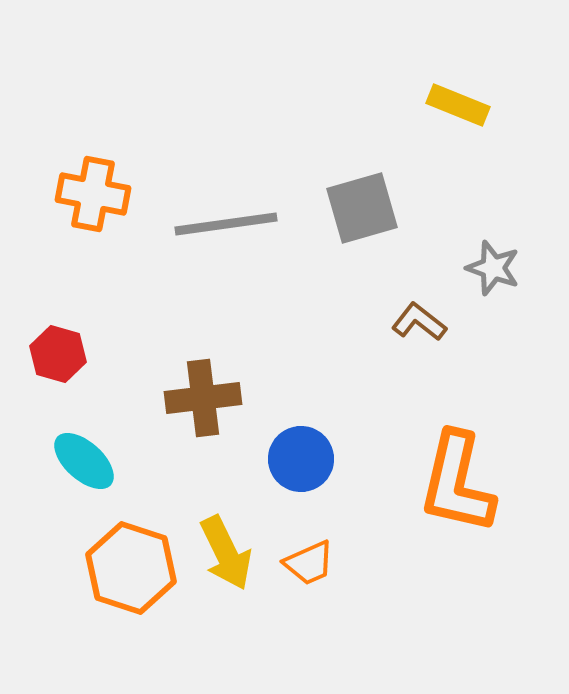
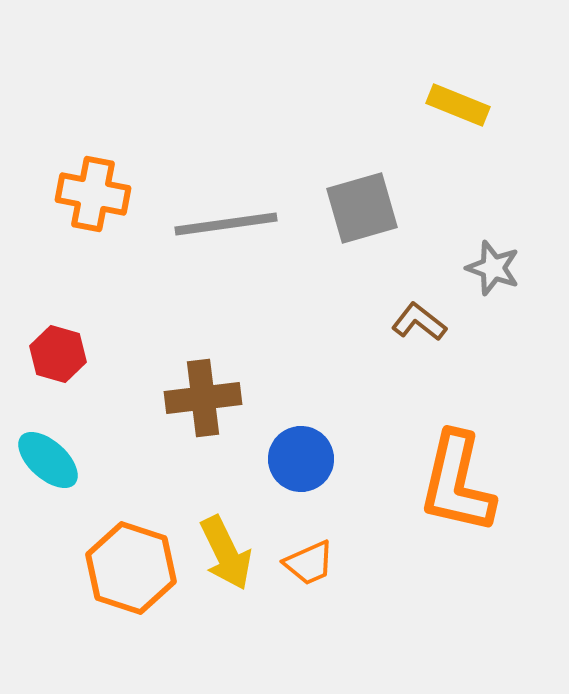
cyan ellipse: moved 36 px left, 1 px up
